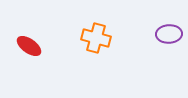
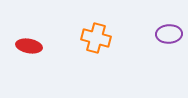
red ellipse: rotated 25 degrees counterclockwise
